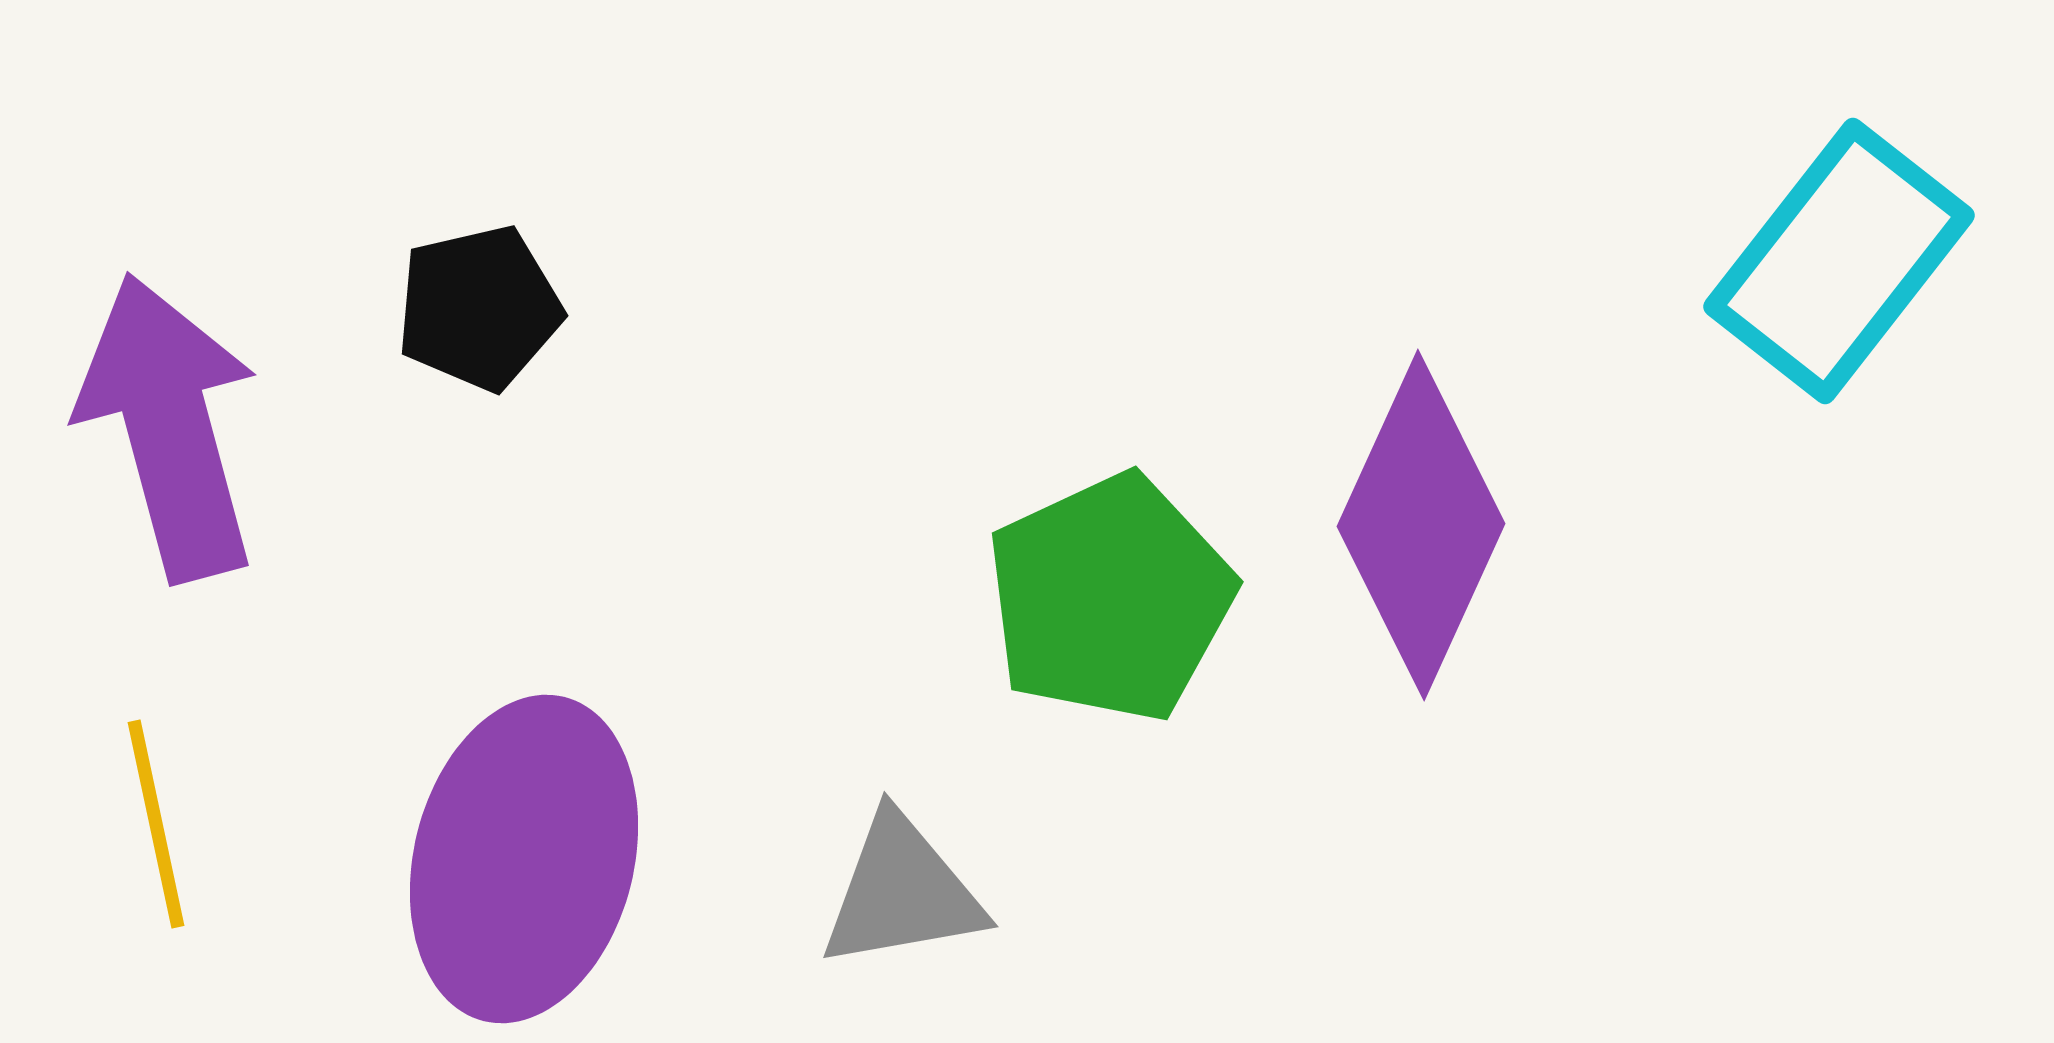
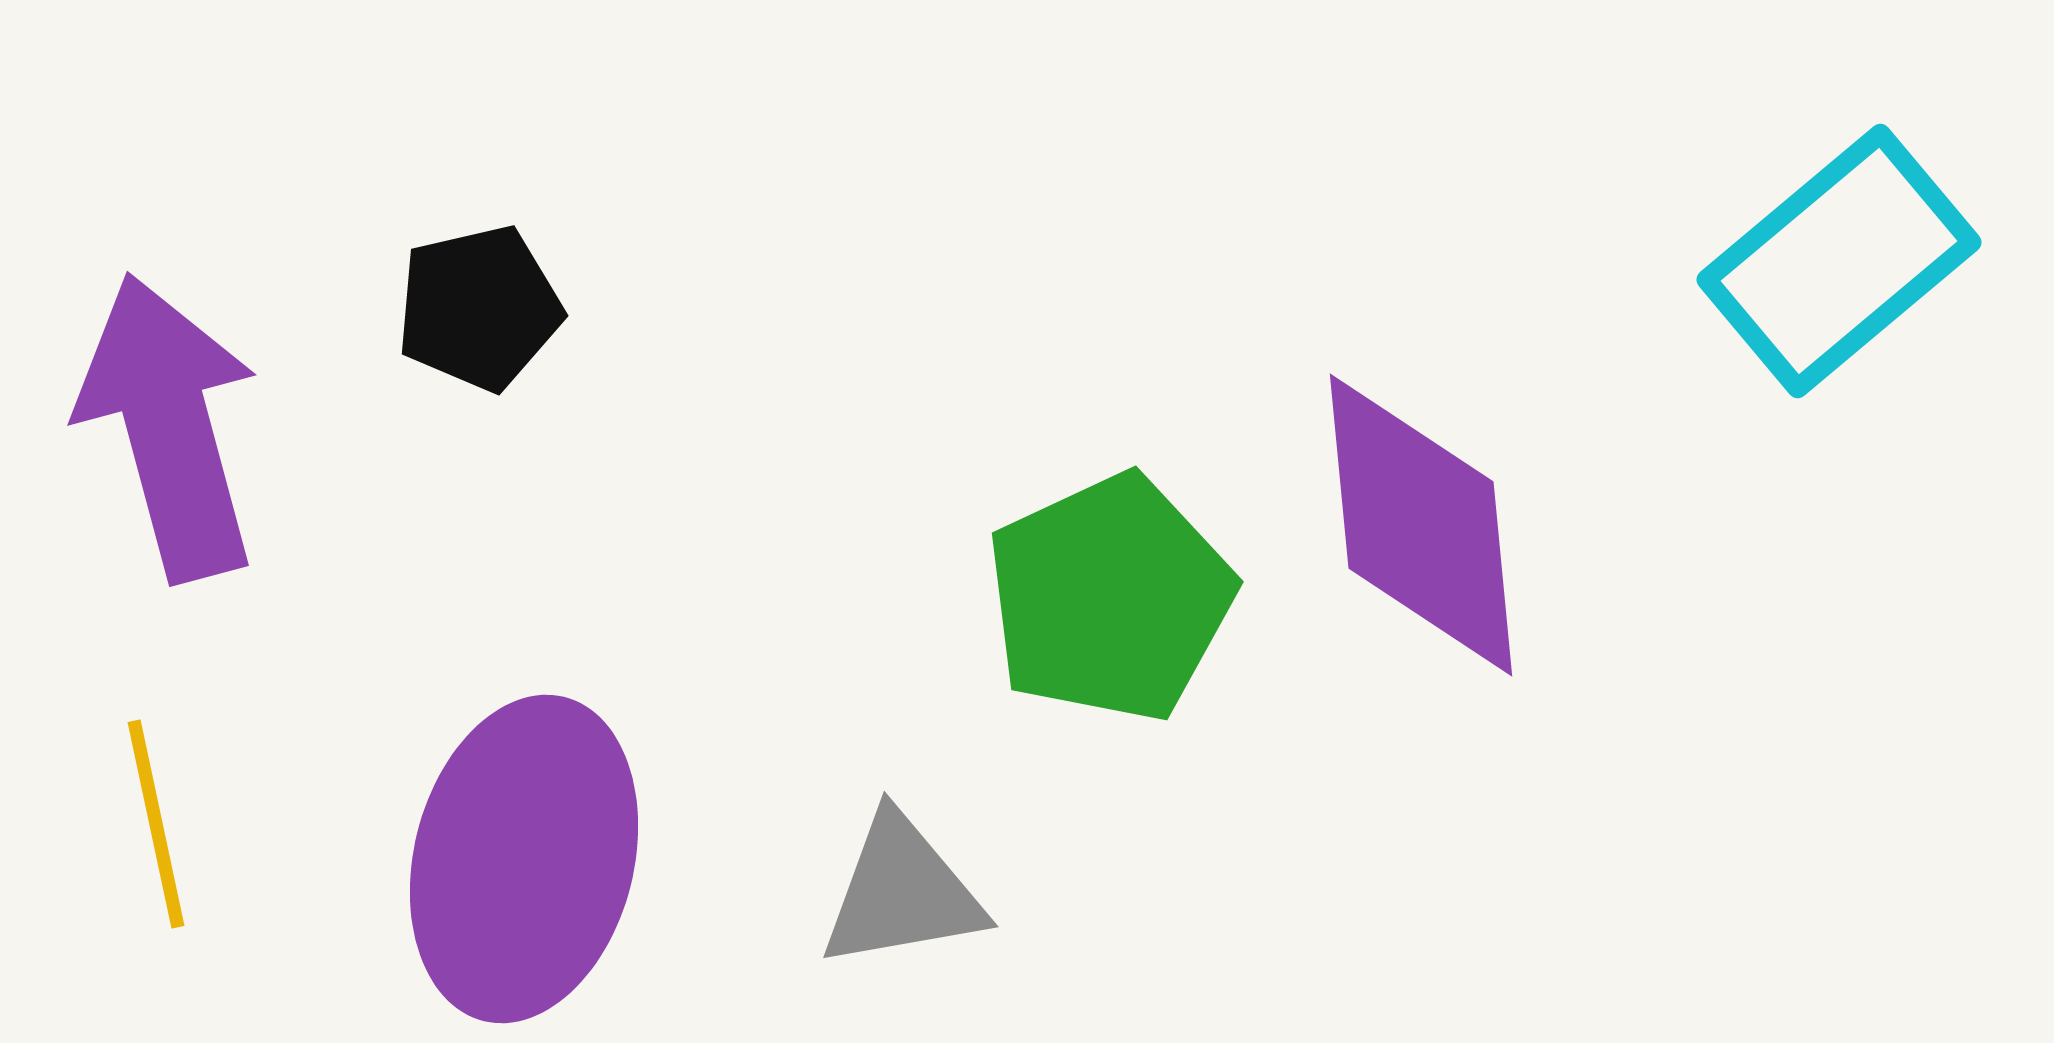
cyan rectangle: rotated 12 degrees clockwise
purple diamond: rotated 30 degrees counterclockwise
